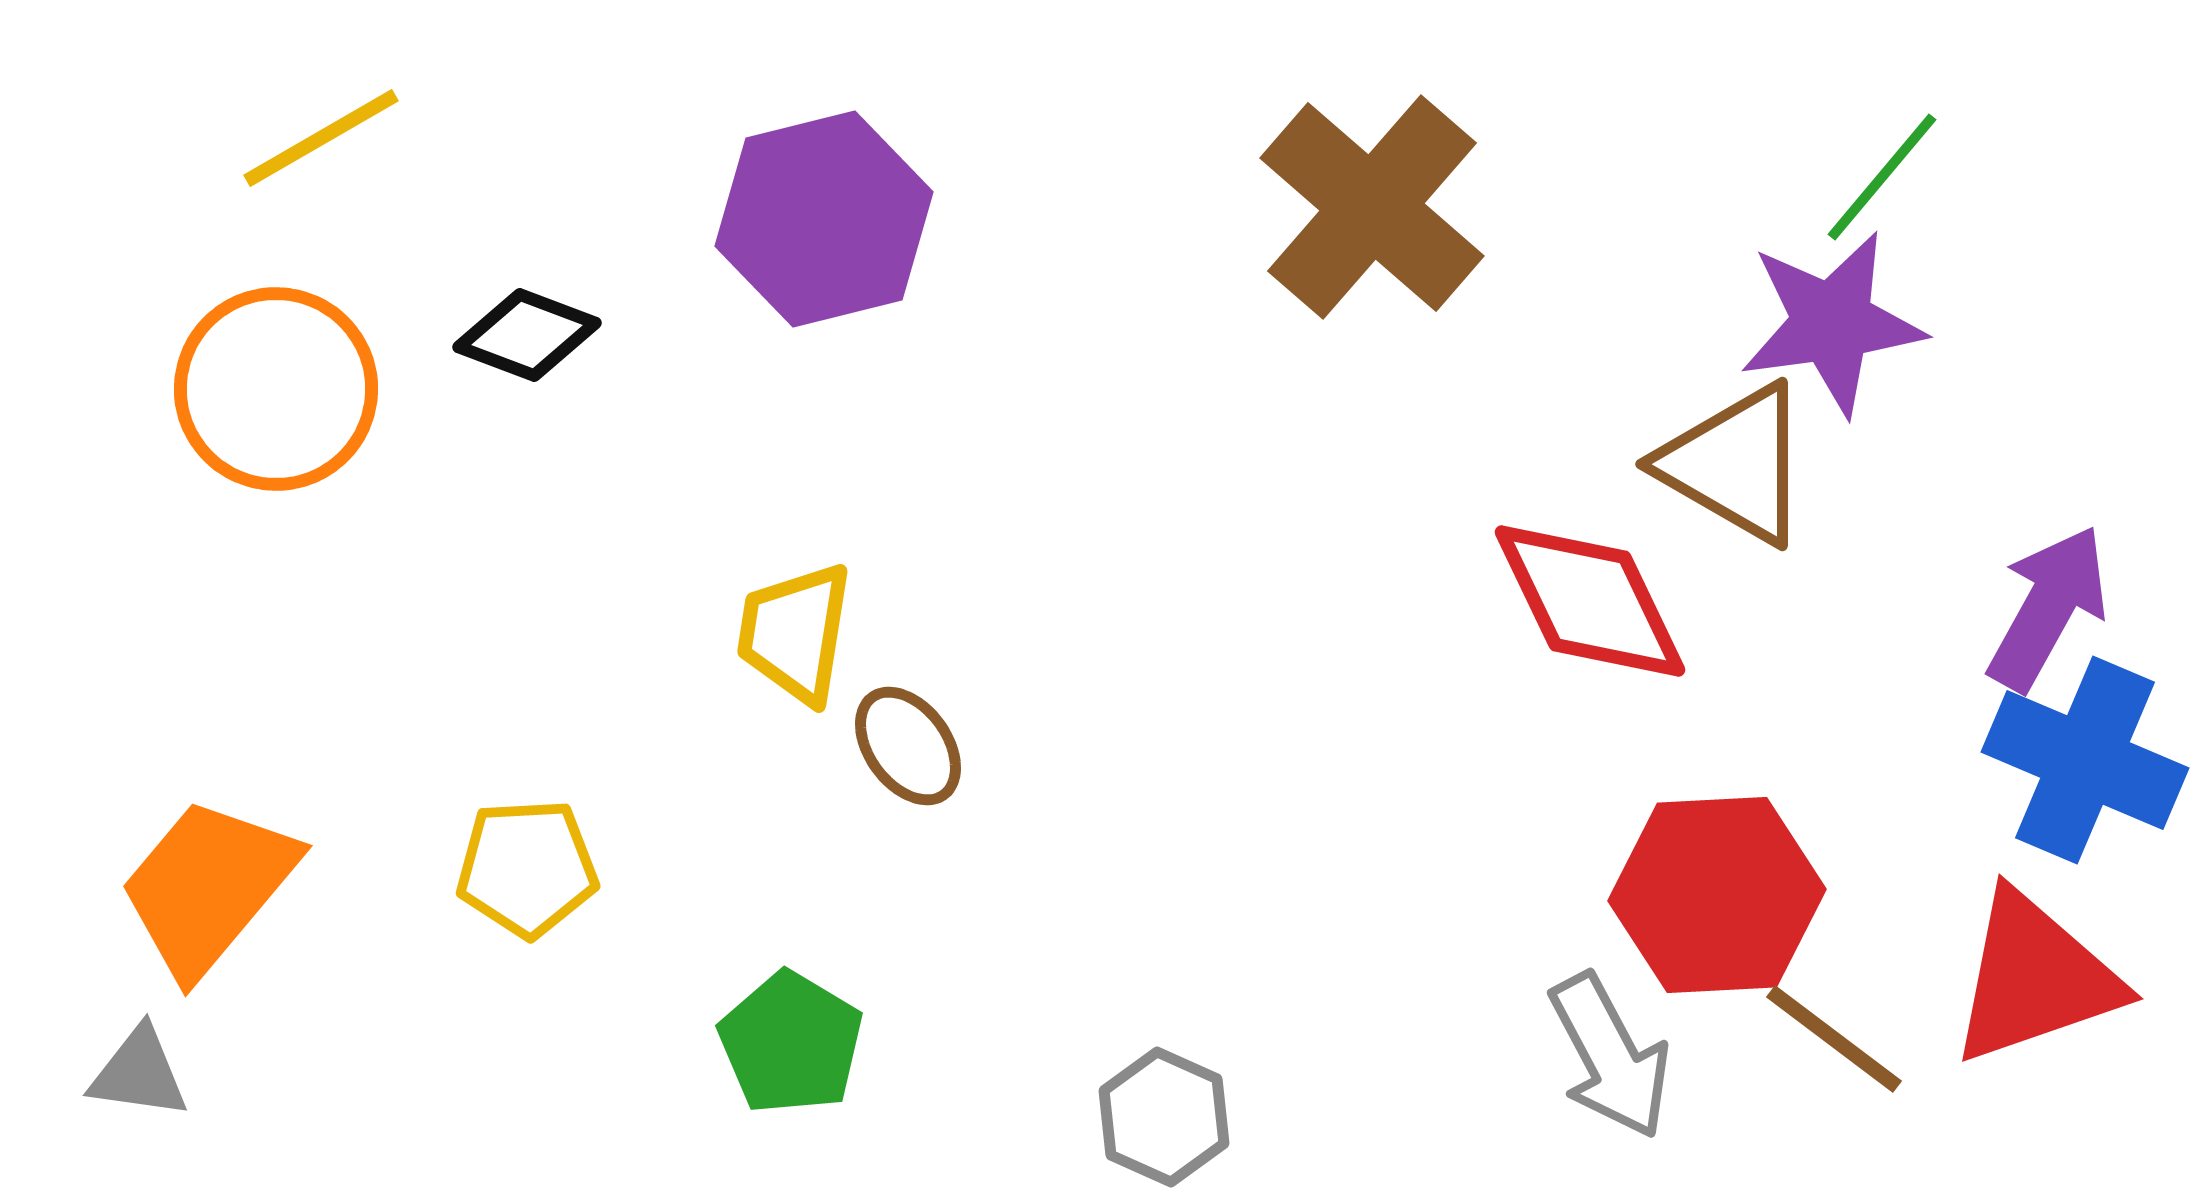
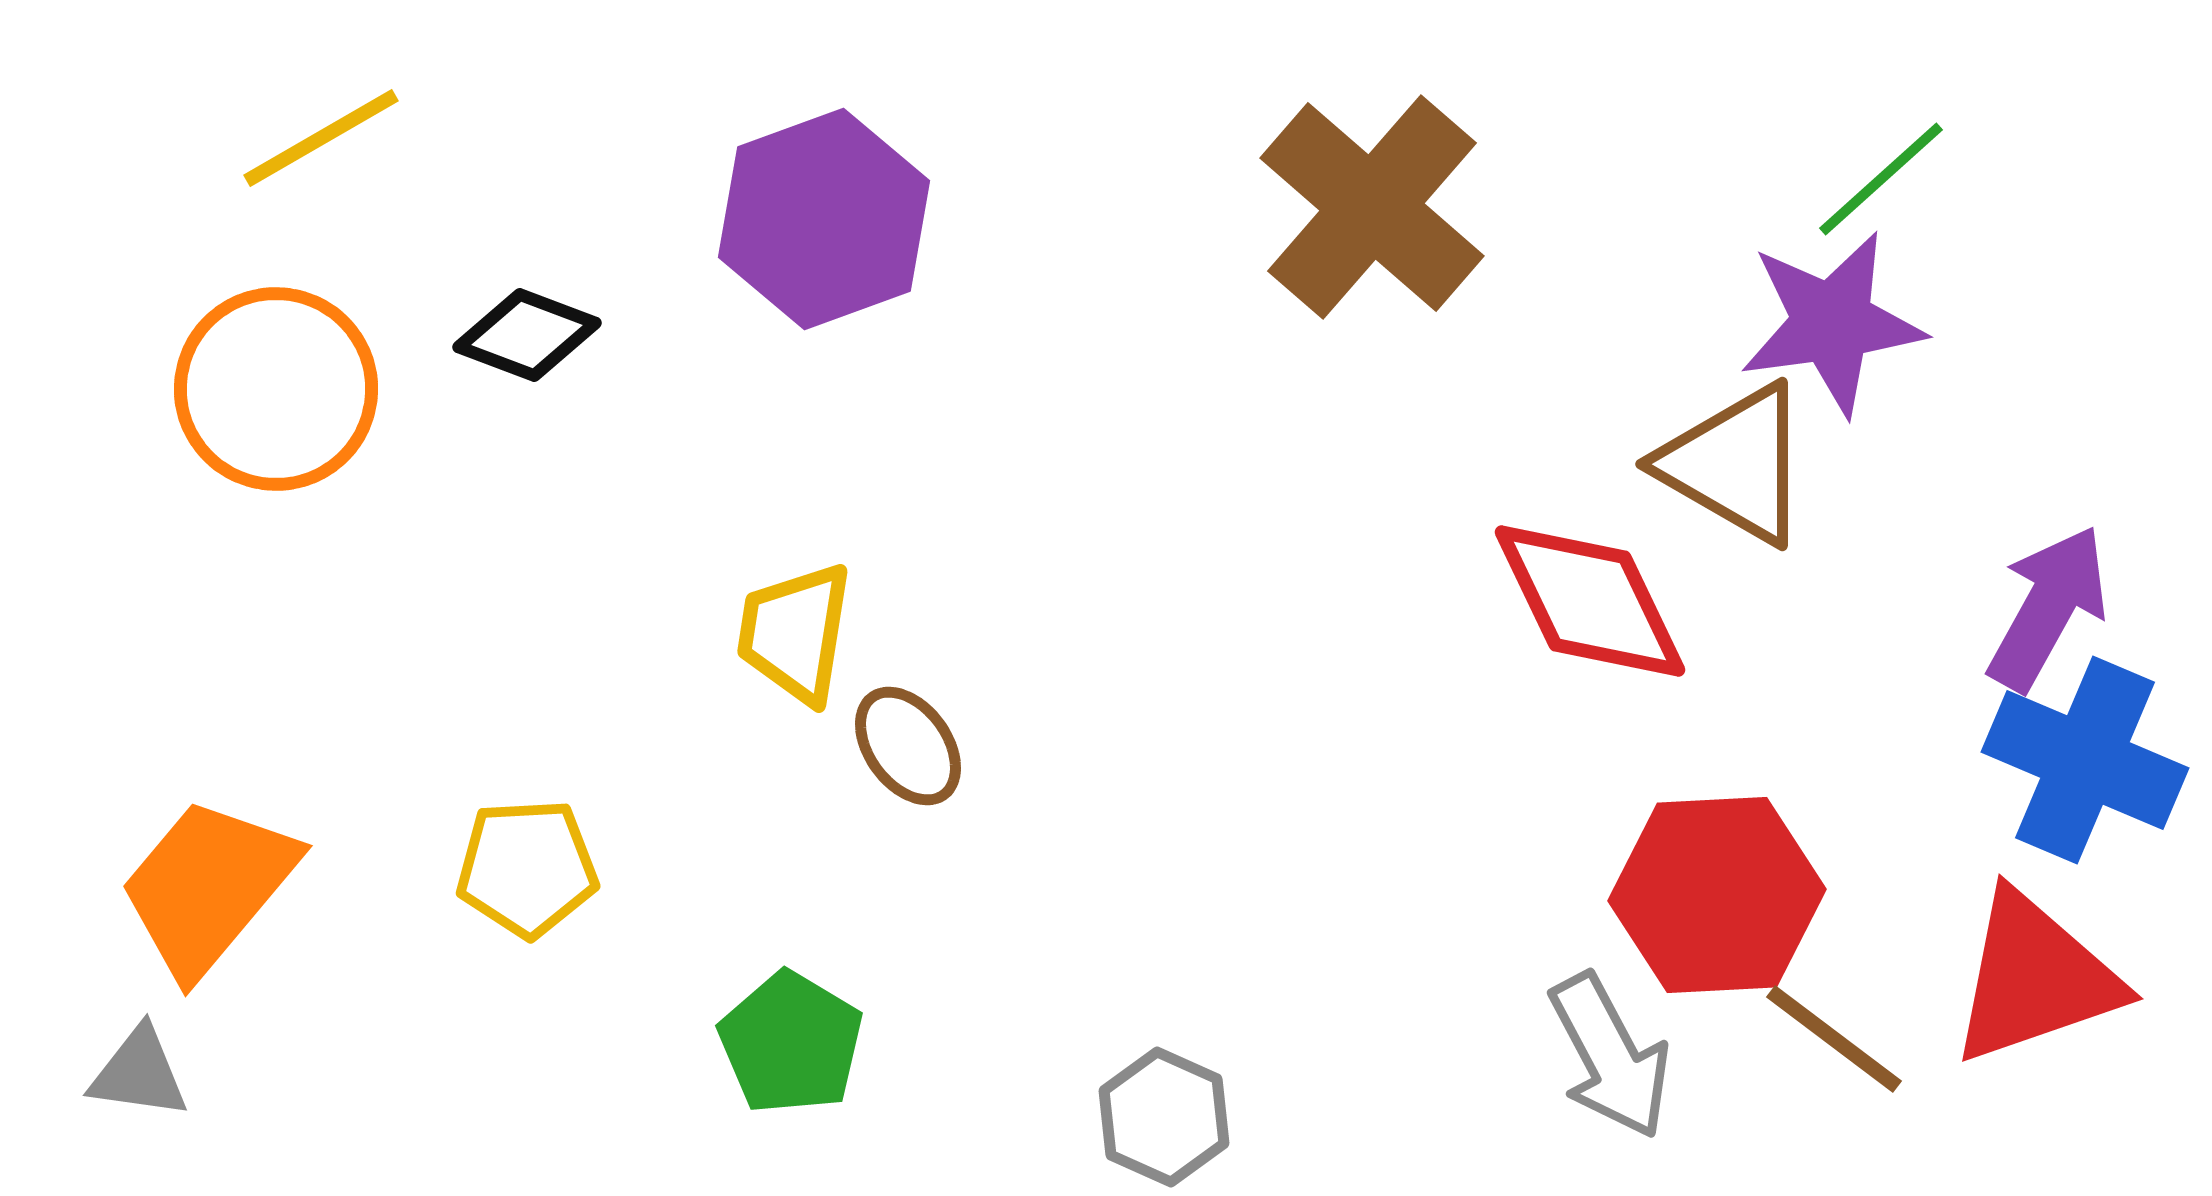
green line: moved 1 px left, 2 px down; rotated 8 degrees clockwise
purple hexagon: rotated 6 degrees counterclockwise
